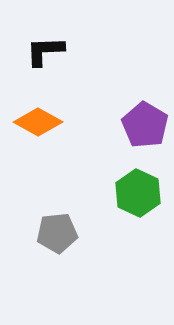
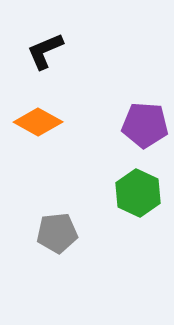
black L-shape: rotated 21 degrees counterclockwise
purple pentagon: rotated 27 degrees counterclockwise
